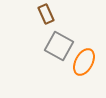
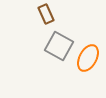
orange ellipse: moved 4 px right, 4 px up
